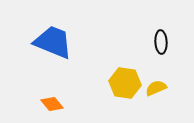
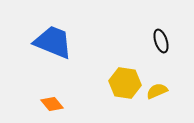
black ellipse: moved 1 px up; rotated 15 degrees counterclockwise
yellow semicircle: moved 1 px right, 3 px down
